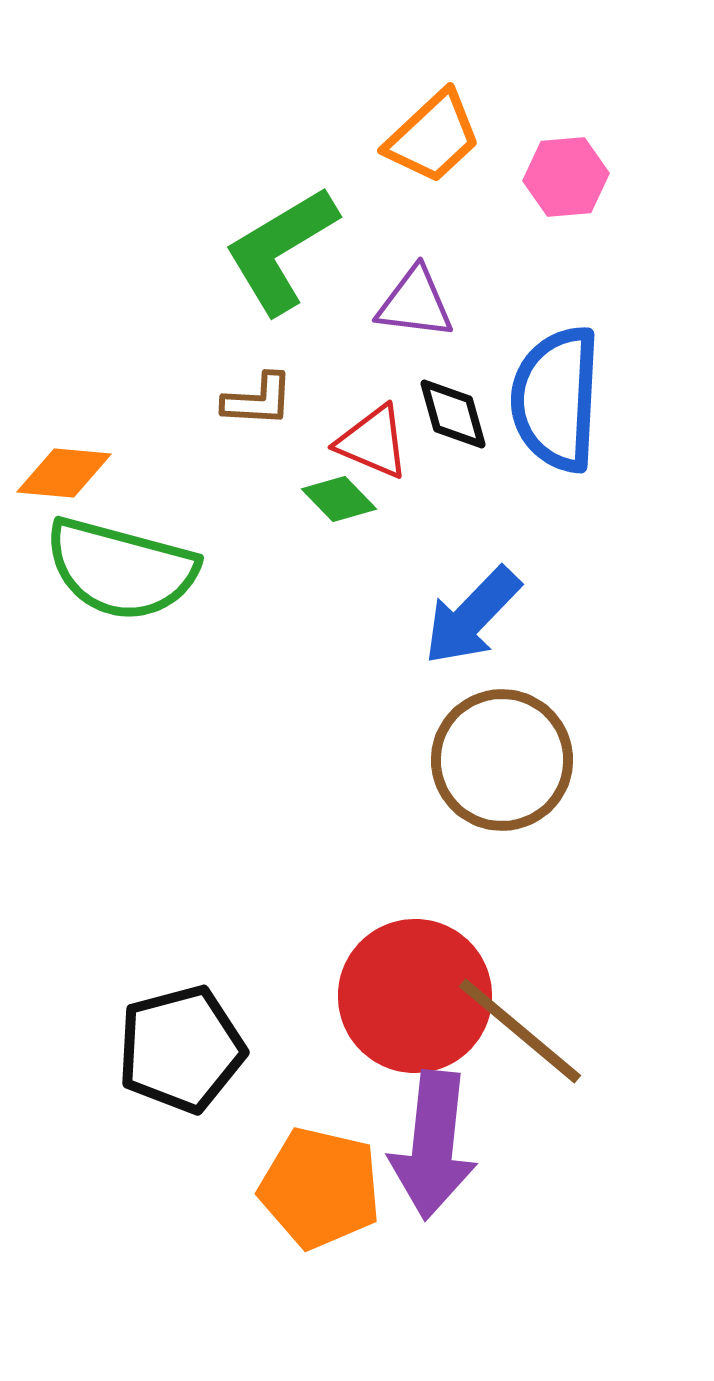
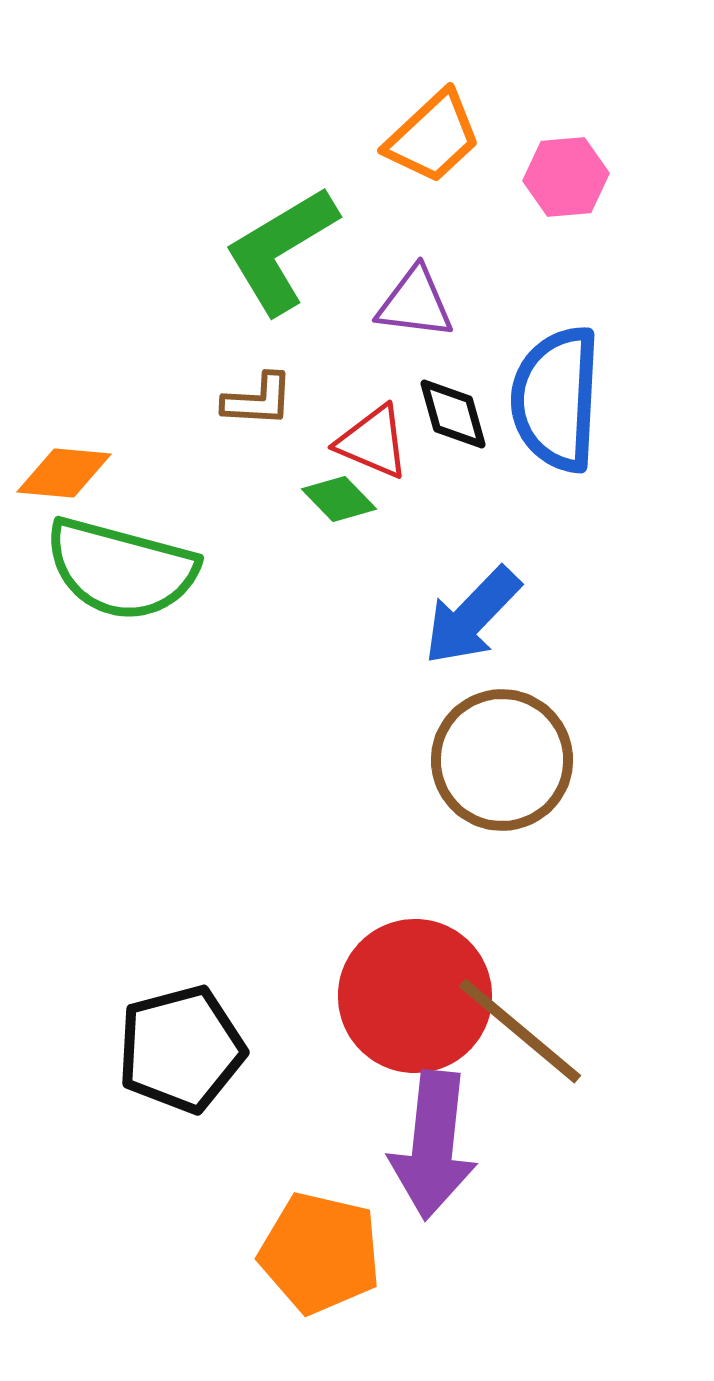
orange pentagon: moved 65 px down
